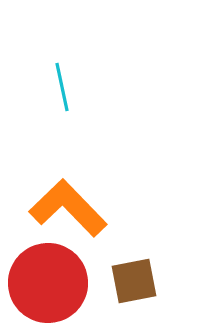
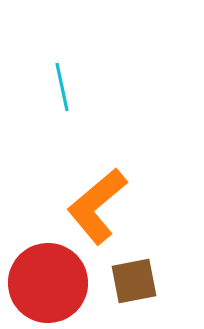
orange L-shape: moved 29 px right, 2 px up; rotated 86 degrees counterclockwise
